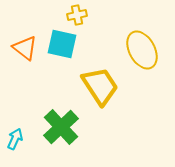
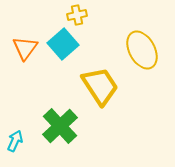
cyan square: moved 1 px right; rotated 36 degrees clockwise
orange triangle: rotated 28 degrees clockwise
green cross: moved 1 px left, 1 px up
cyan arrow: moved 2 px down
